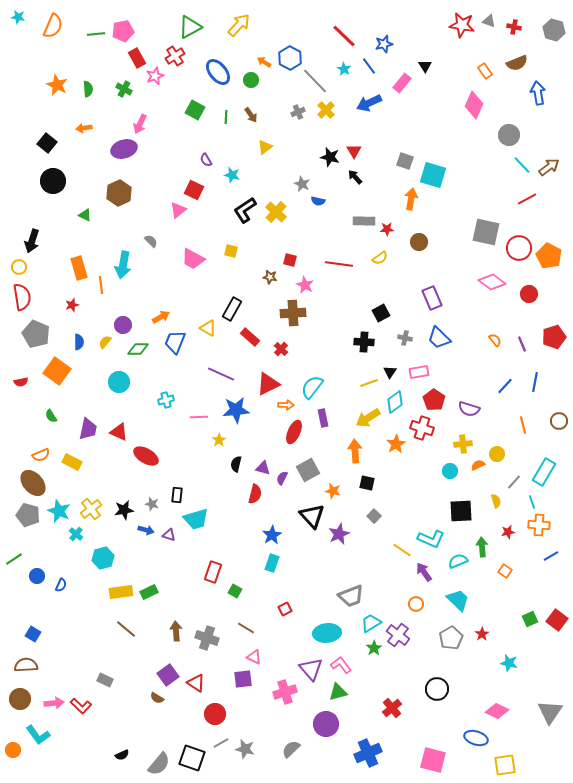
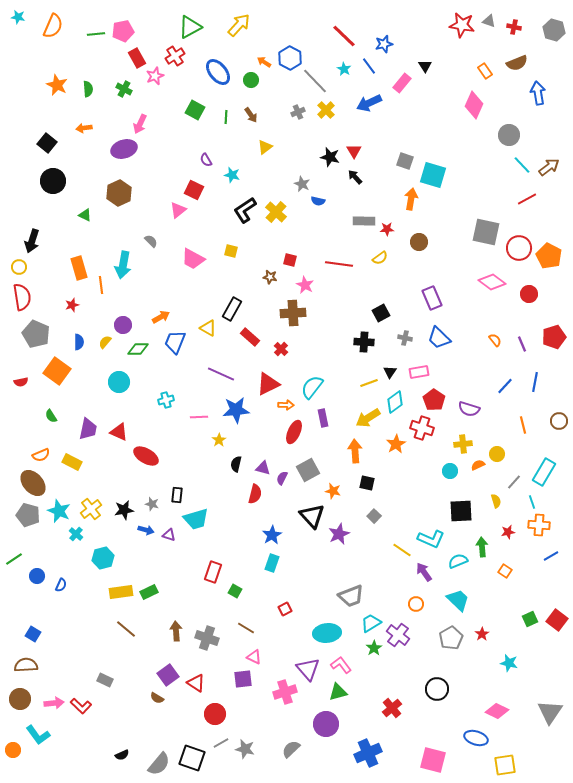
purple triangle at (311, 669): moved 3 px left
